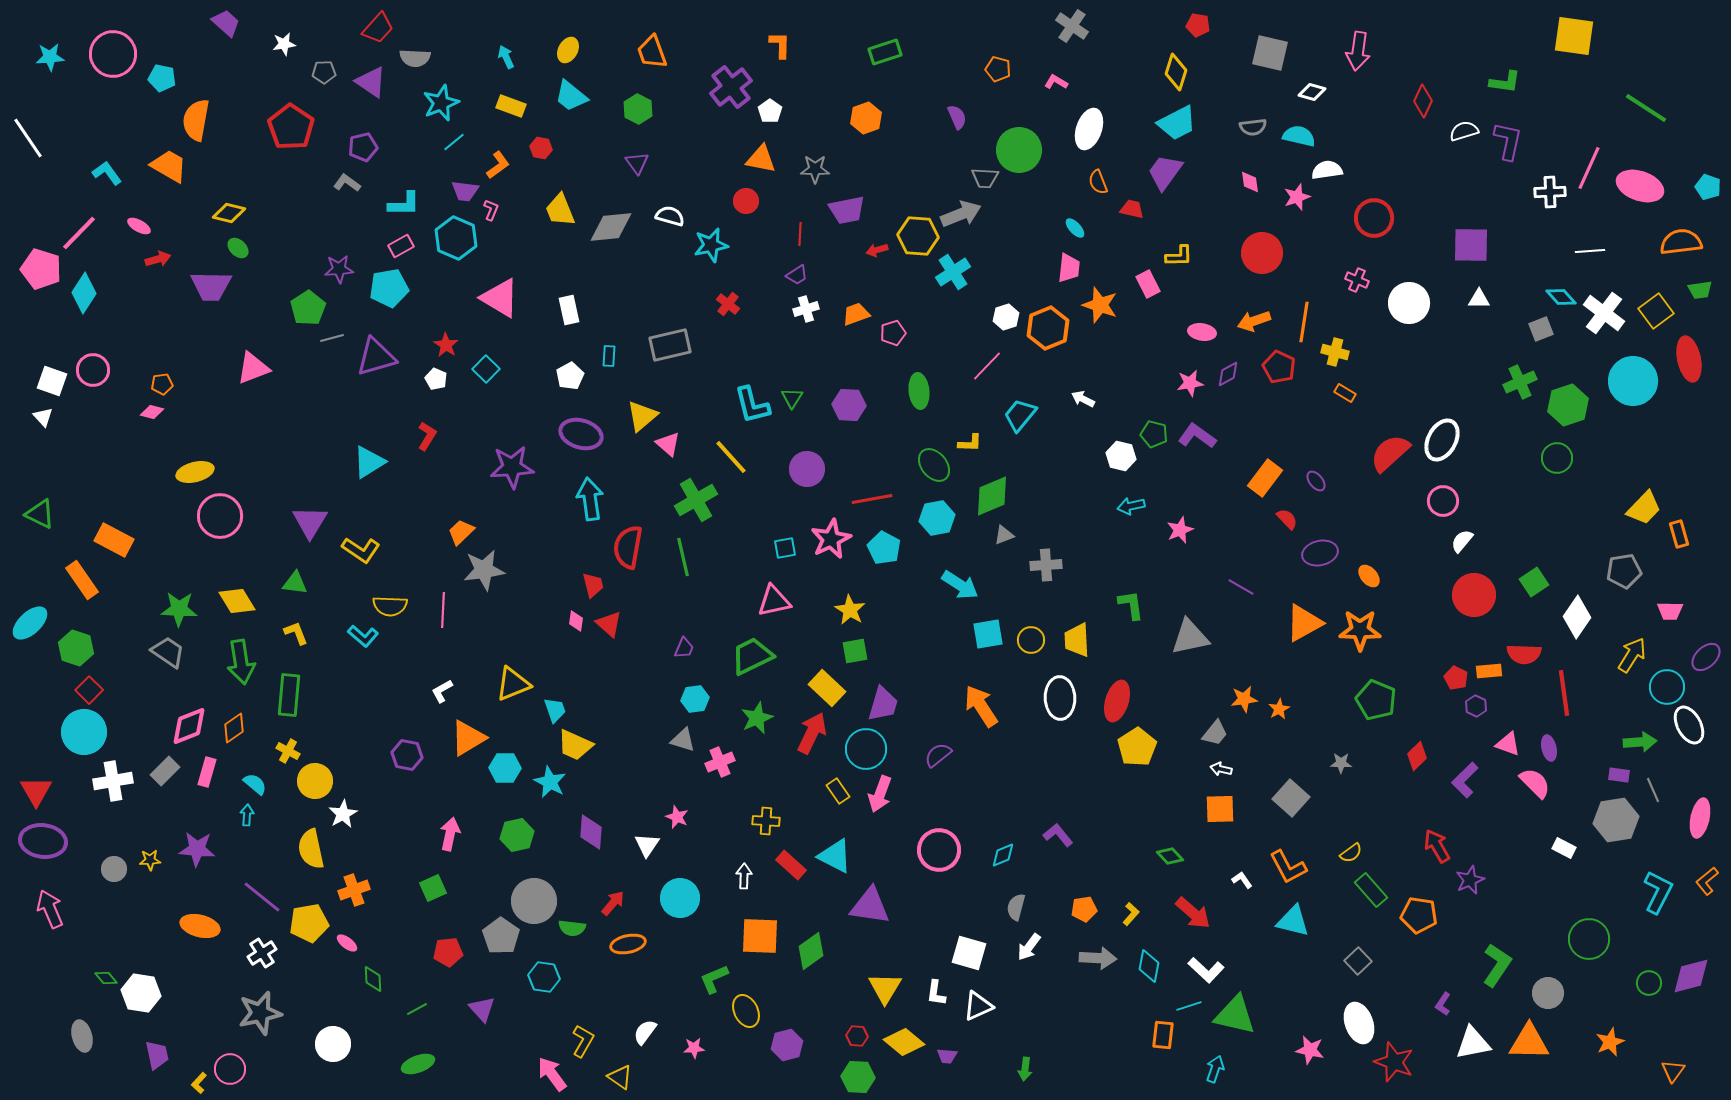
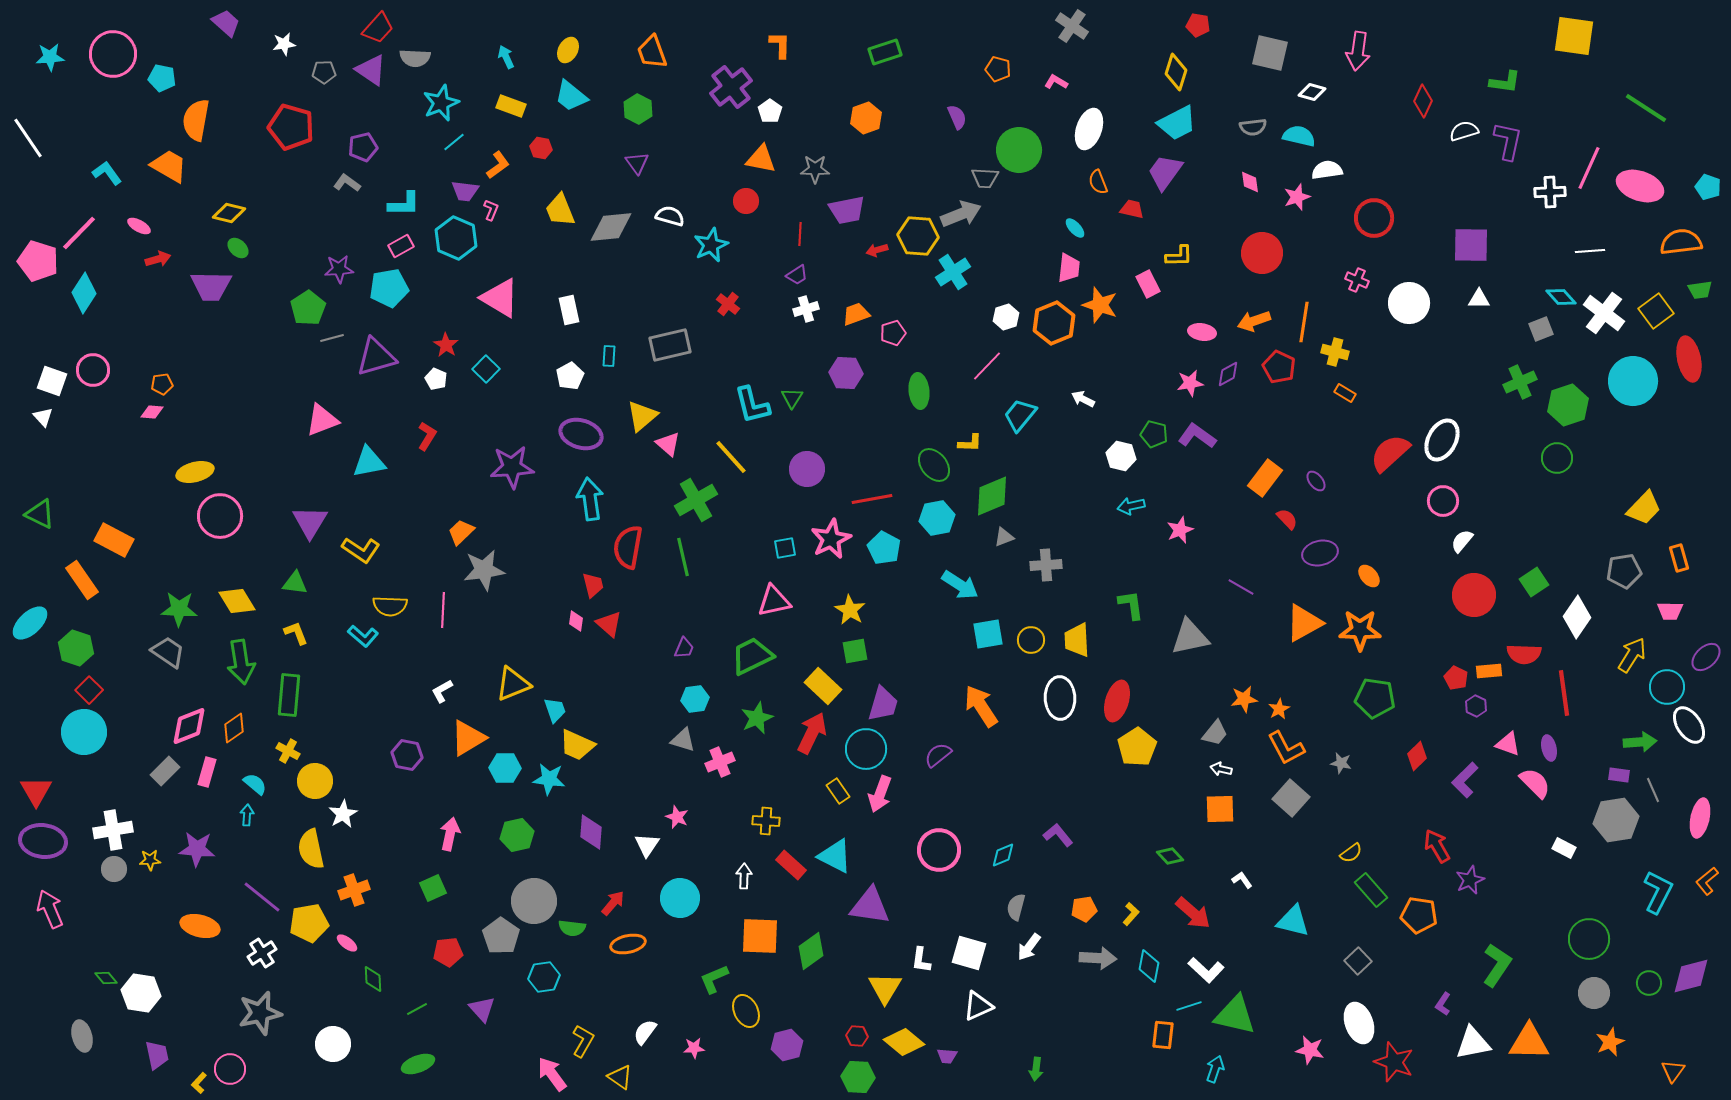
purple triangle at (371, 82): moved 12 px up
red pentagon at (291, 127): rotated 18 degrees counterclockwise
cyan star at (711, 245): rotated 12 degrees counterclockwise
pink pentagon at (41, 269): moved 3 px left, 8 px up
orange hexagon at (1048, 328): moved 6 px right, 5 px up
pink triangle at (253, 368): moved 69 px right, 52 px down
purple hexagon at (849, 405): moved 3 px left, 32 px up
pink diamond at (152, 412): rotated 10 degrees counterclockwise
cyan triangle at (369, 462): rotated 21 degrees clockwise
orange rectangle at (1679, 534): moved 24 px down
gray triangle at (1004, 535): moved 2 px down
yellow rectangle at (827, 688): moved 4 px left, 2 px up
green pentagon at (1376, 700): moved 1 px left, 2 px up; rotated 15 degrees counterclockwise
white ellipse at (1689, 725): rotated 6 degrees counterclockwise
yellow trapezoid at (575, 745): moved 2 px right
gray star at (1341, 763): rotated 10 degrees clockwise
white cross at (113, 781): moved 49 px down
cyan star at (550, 782): moved 1 px left, 3 px up; rotated 20 degrees counterclockwise
orange L-shape at (1288, 867): moved 2 px left, 119 px up
cyan hexagon at (544, 977): rotated 16 degrees counterclockwise
white L-shape at (936, 993): moved 15 px left, 33 px up
gray circle at (1548, 993): moved 46 px right
green arrow at (1025, 1069): moved 11 px right
